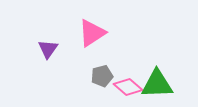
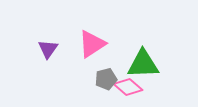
pink triangle: moved 11 px down
gray pentagon: moved 4 px right, 3 px down
green triangle: moved 14 px left, 20 px up
